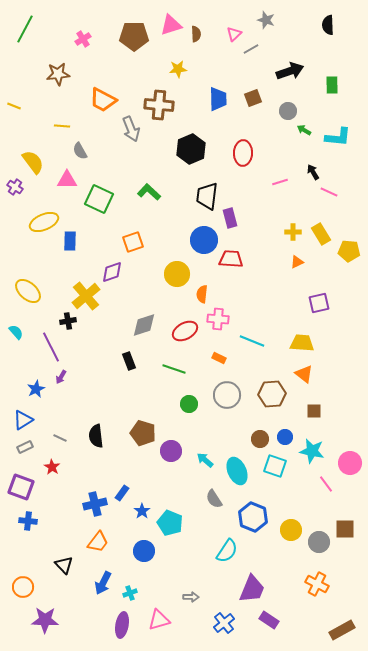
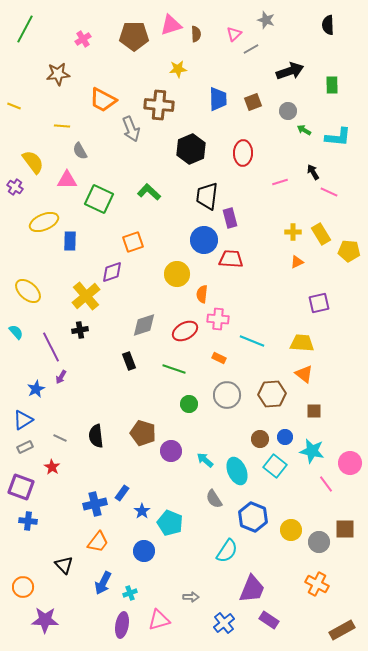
brown square at (253, 98): moved 4 px down
black cross at (68, 321): moved 12 px right, 9 px down
cyan square at (275, 466): rotated 20 degrees clockwise
